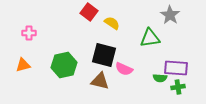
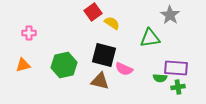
red square: moved 4 px right; rotated 18 degrees clockwise
